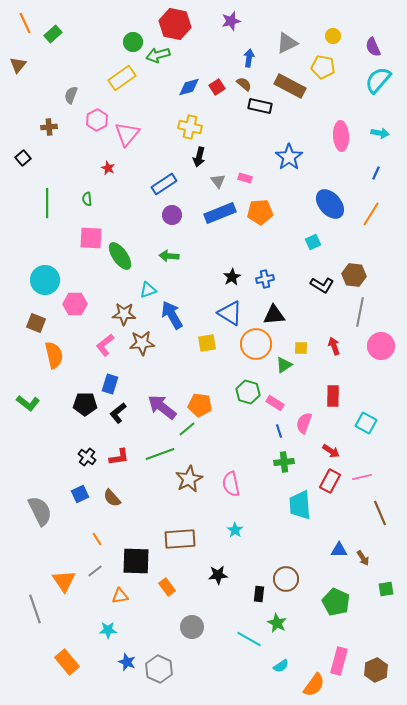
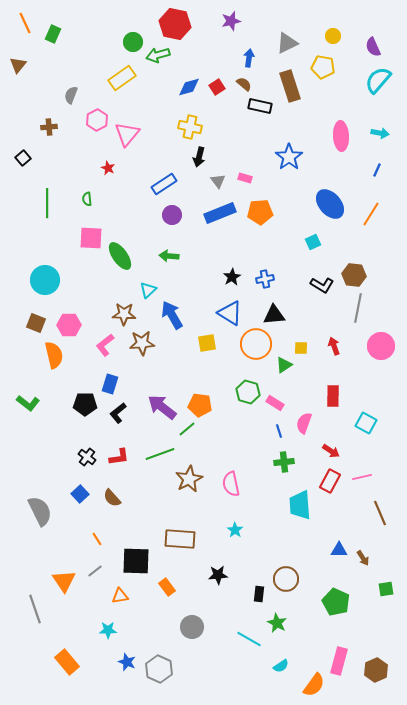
green rectangle at (53, 34): rotated 24 degrees counterclockwise
brown rectangle at (290, 86): rotated 44 degrees clockwise
blue line at (376, 173): moved 1 px right, 3 px up
cyan triangle at (148, 290): rotated 24 degrees counterclockwise
pink hexagon at (75, 304): moved 6 px left, 21 px down
gray line at (360, 312): moved 2 px left, 4 px up
blue square at (80, 494): rotated 18 degrees counterclockwise
brown rectangle at (180, 539): rotated 8 degrees clockwise
